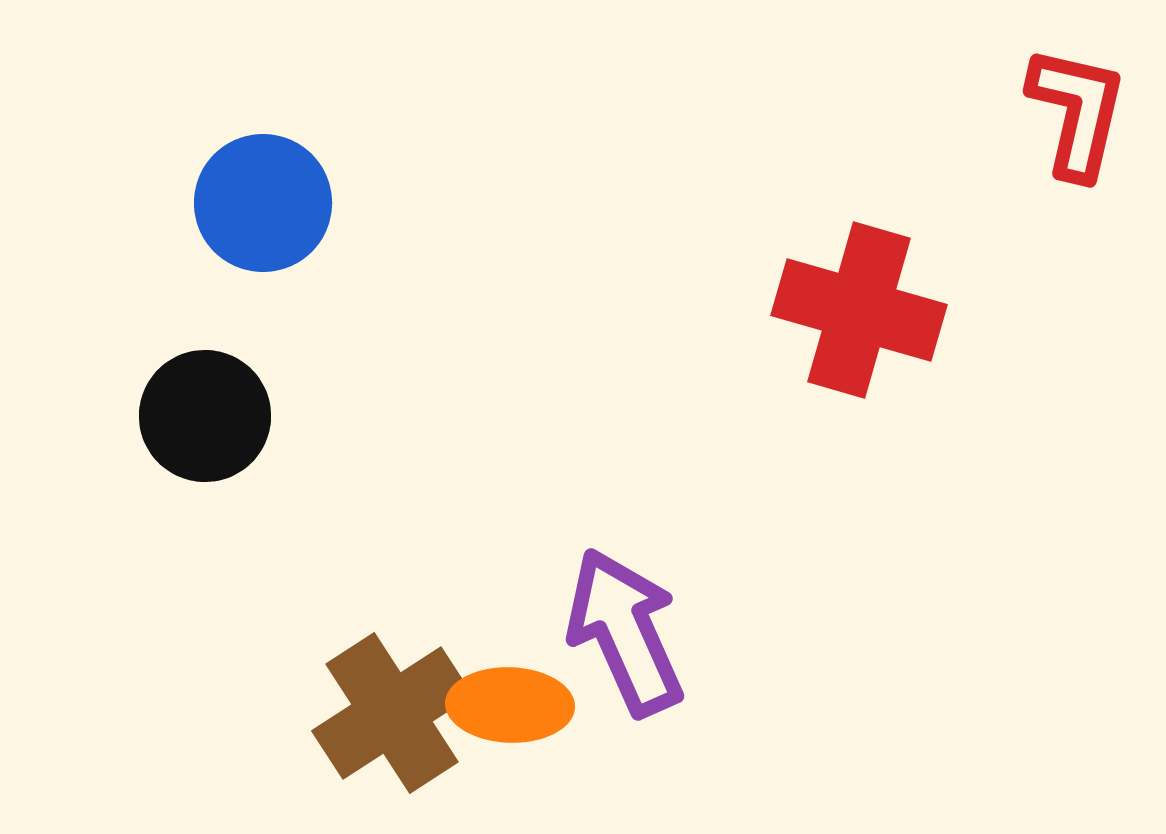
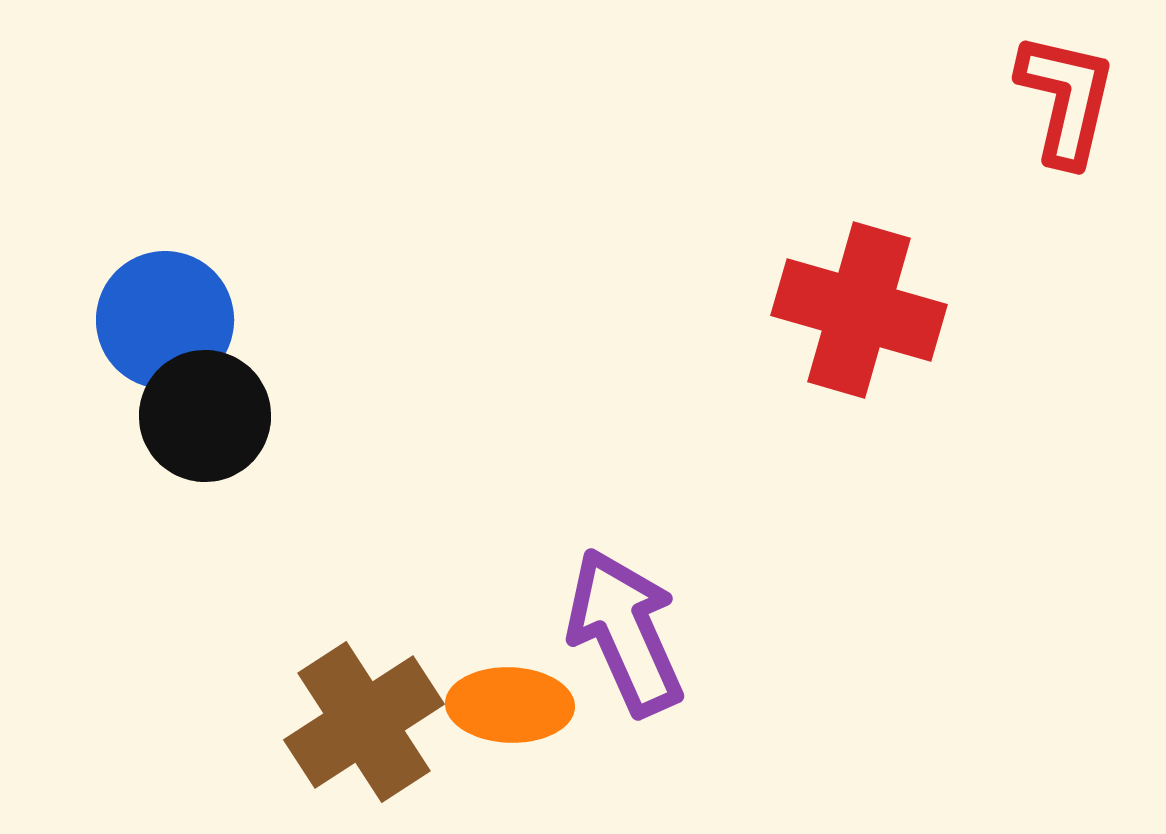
red L-shape: moved 11 px left, 13 px up
blue circle: moved 98 px left, 117 px down
brown cross: moved 28 px left, 9 px down
